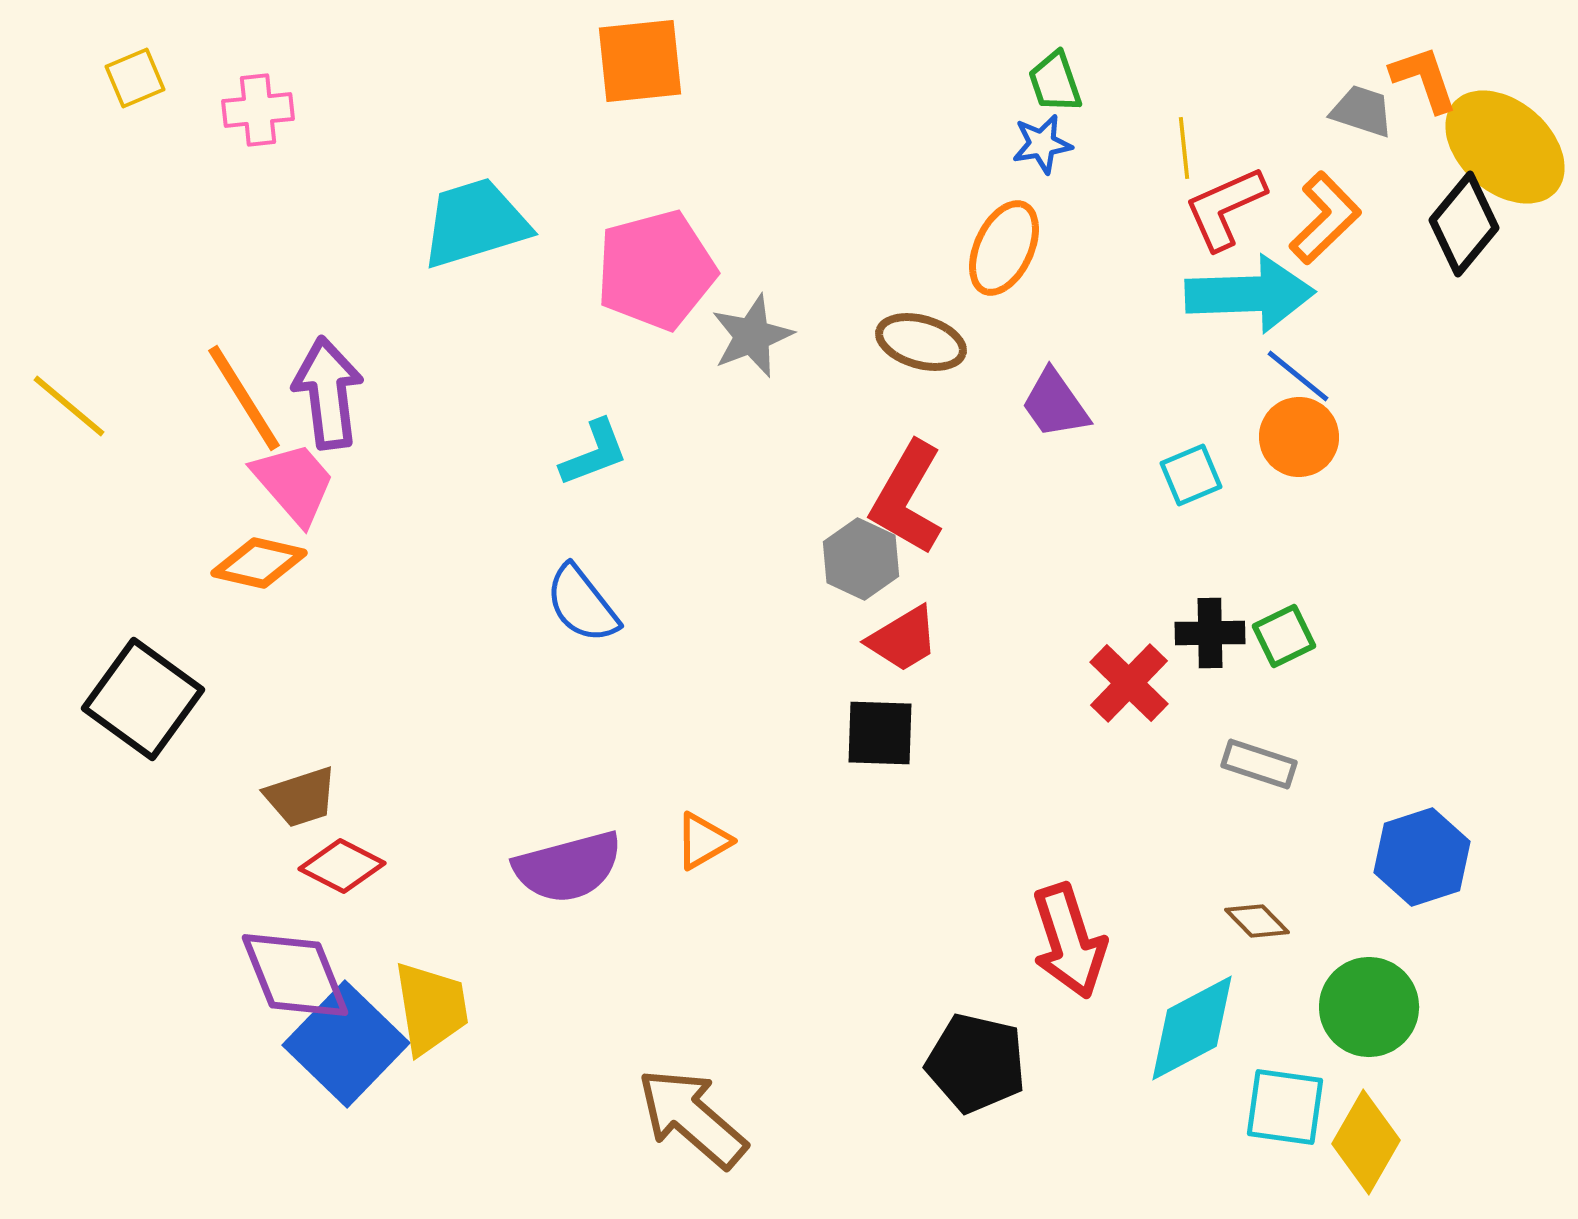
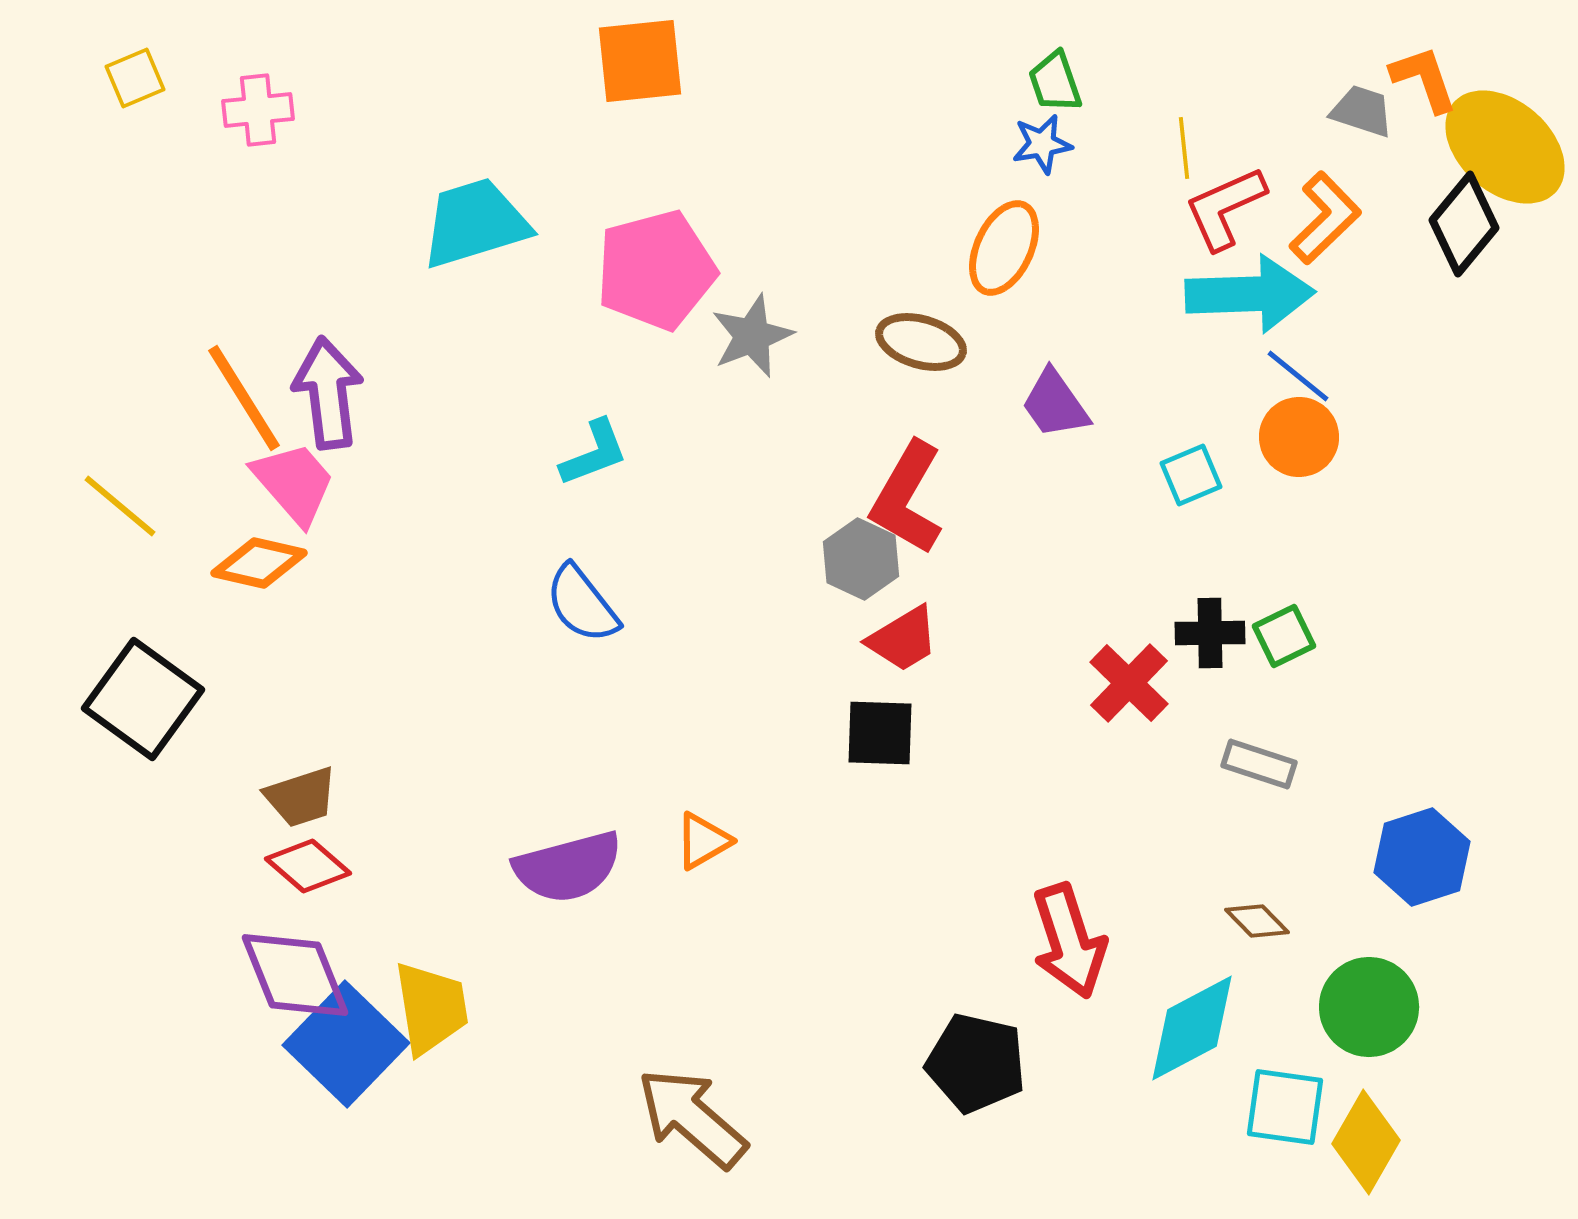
yellow line at (69, 406): moved 51 px right, 100 px down
red diamond at (342, 866): moved 34 px left; rotated 14 degrees clockwise
